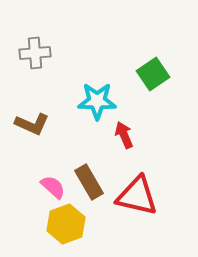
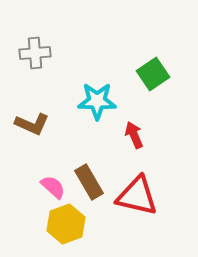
red arrow: moved 10 px right
